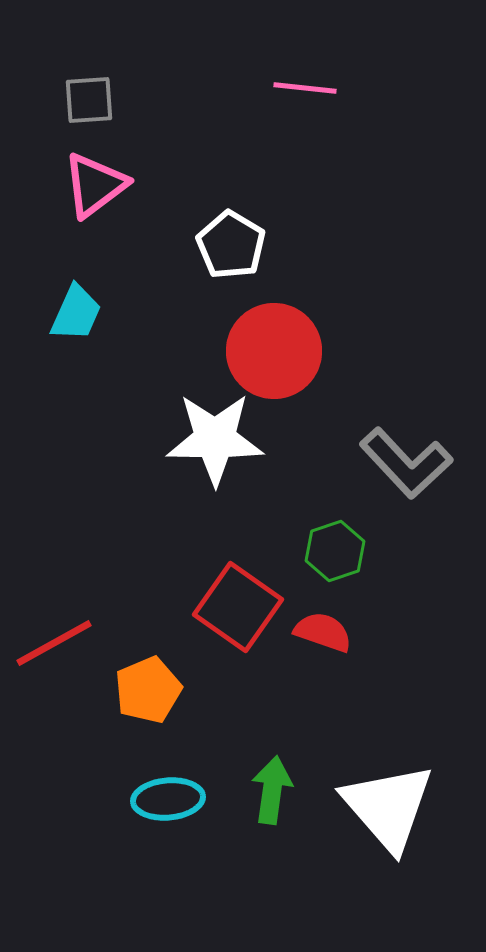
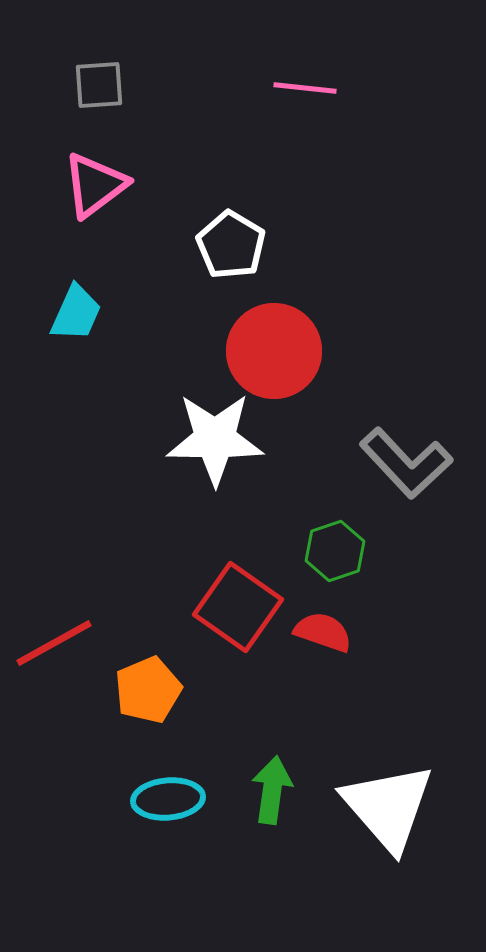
gray square: moved 10 px right, 15 px up
